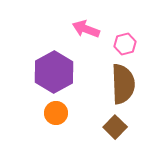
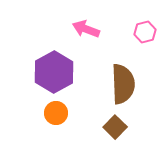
pink hexagon: moved 20 px right, 12 px up
